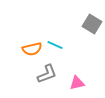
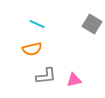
cyan line: moved 18 px left, 21 px up
gray L-shape: moved 1 px left, 2 px down; rotated 15 degrees clockwise
pink triangle: moved 3 px left, 3 px up
